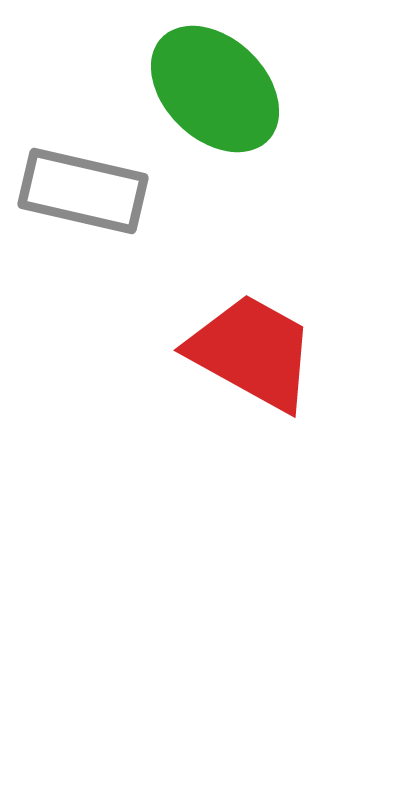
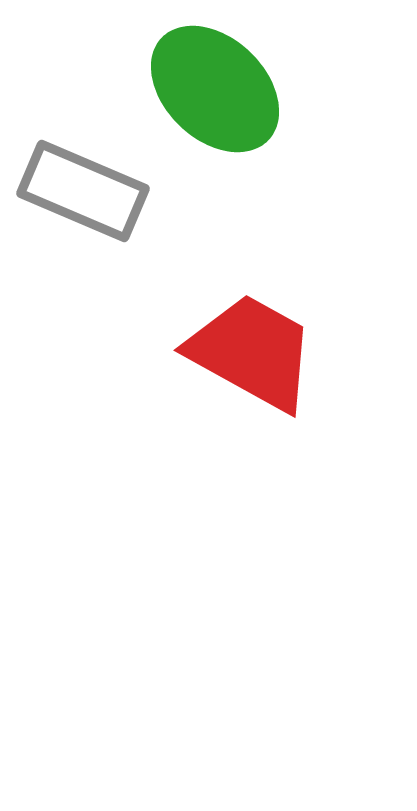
gray rectangle: rotated 10 degrees clockwise
